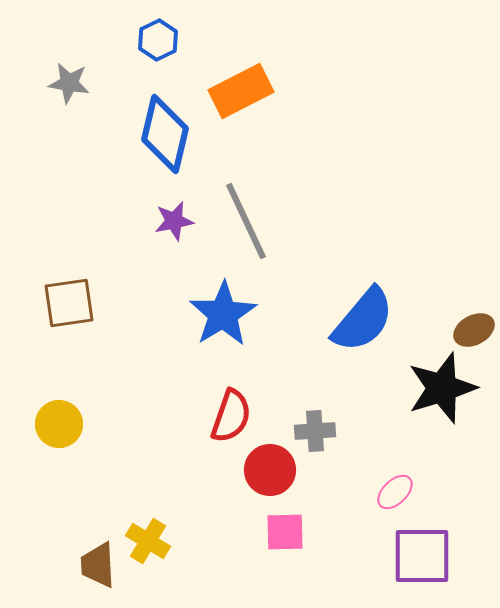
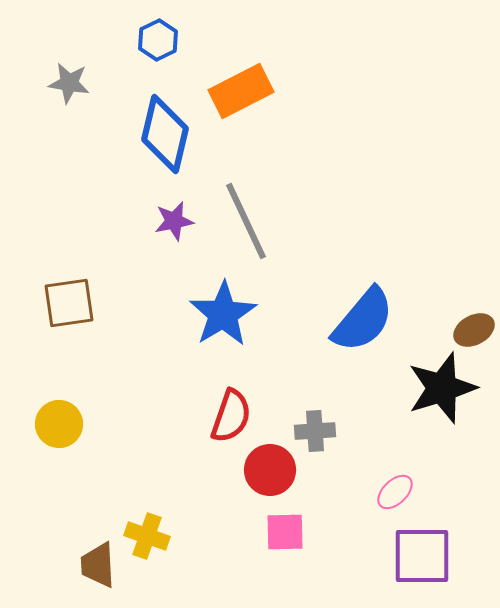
yellow cross: moved 1 px left, 5 px up; rotated 12 degrees counterclockwise
